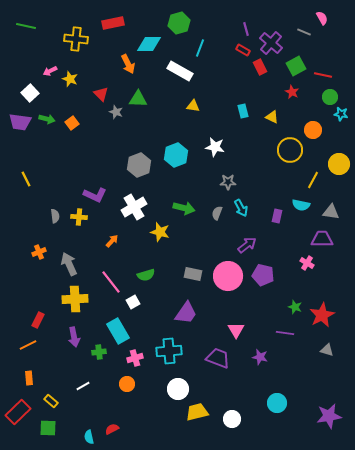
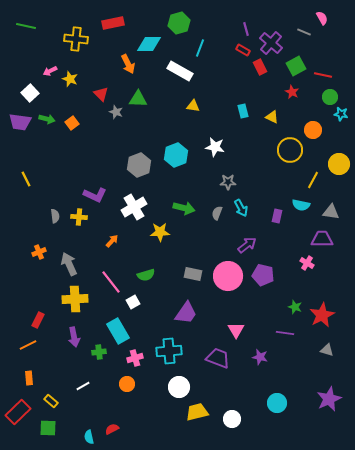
yellow star at (160, 232): rotated 18 degrees counterclockwise
white circle at (178, 389): moved 1 px right, 2 px up
purple star at (329, 416): moved 17 px up; rotated 15 degrees counterclockwise
